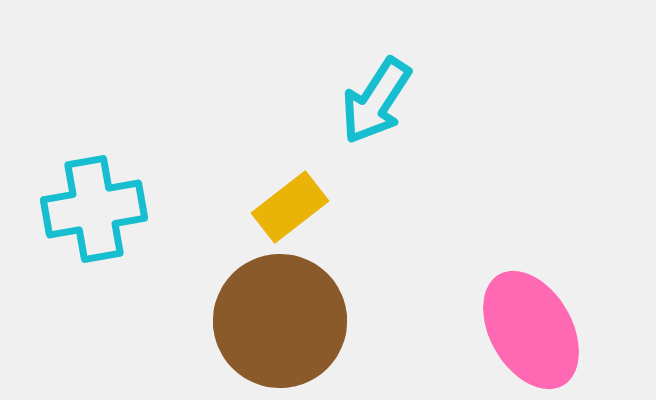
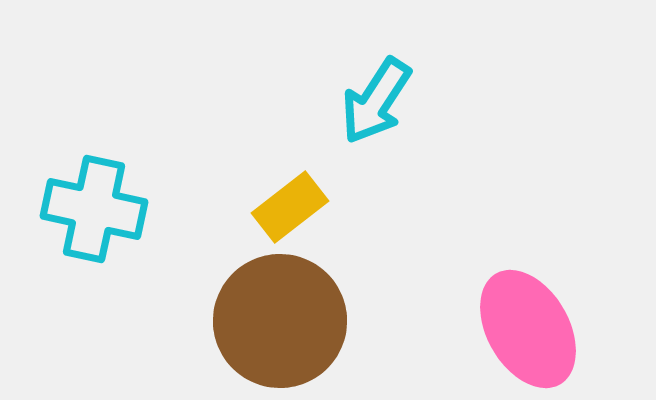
cyan cross: rotated 22 degrees clockwise
pink ellipse: moved 3 px left, 1 px up
